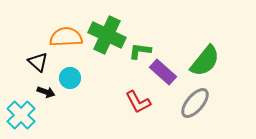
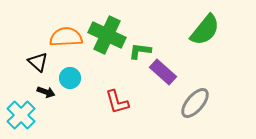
green semicircle: moved 31 px up
red L-shape: moved 21 px left; rotated 12 degrees clockwise
